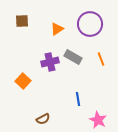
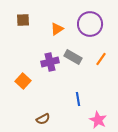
brown square: moved 1 px right, 1 px up
orange line: rotated 56 degrees clockwise
